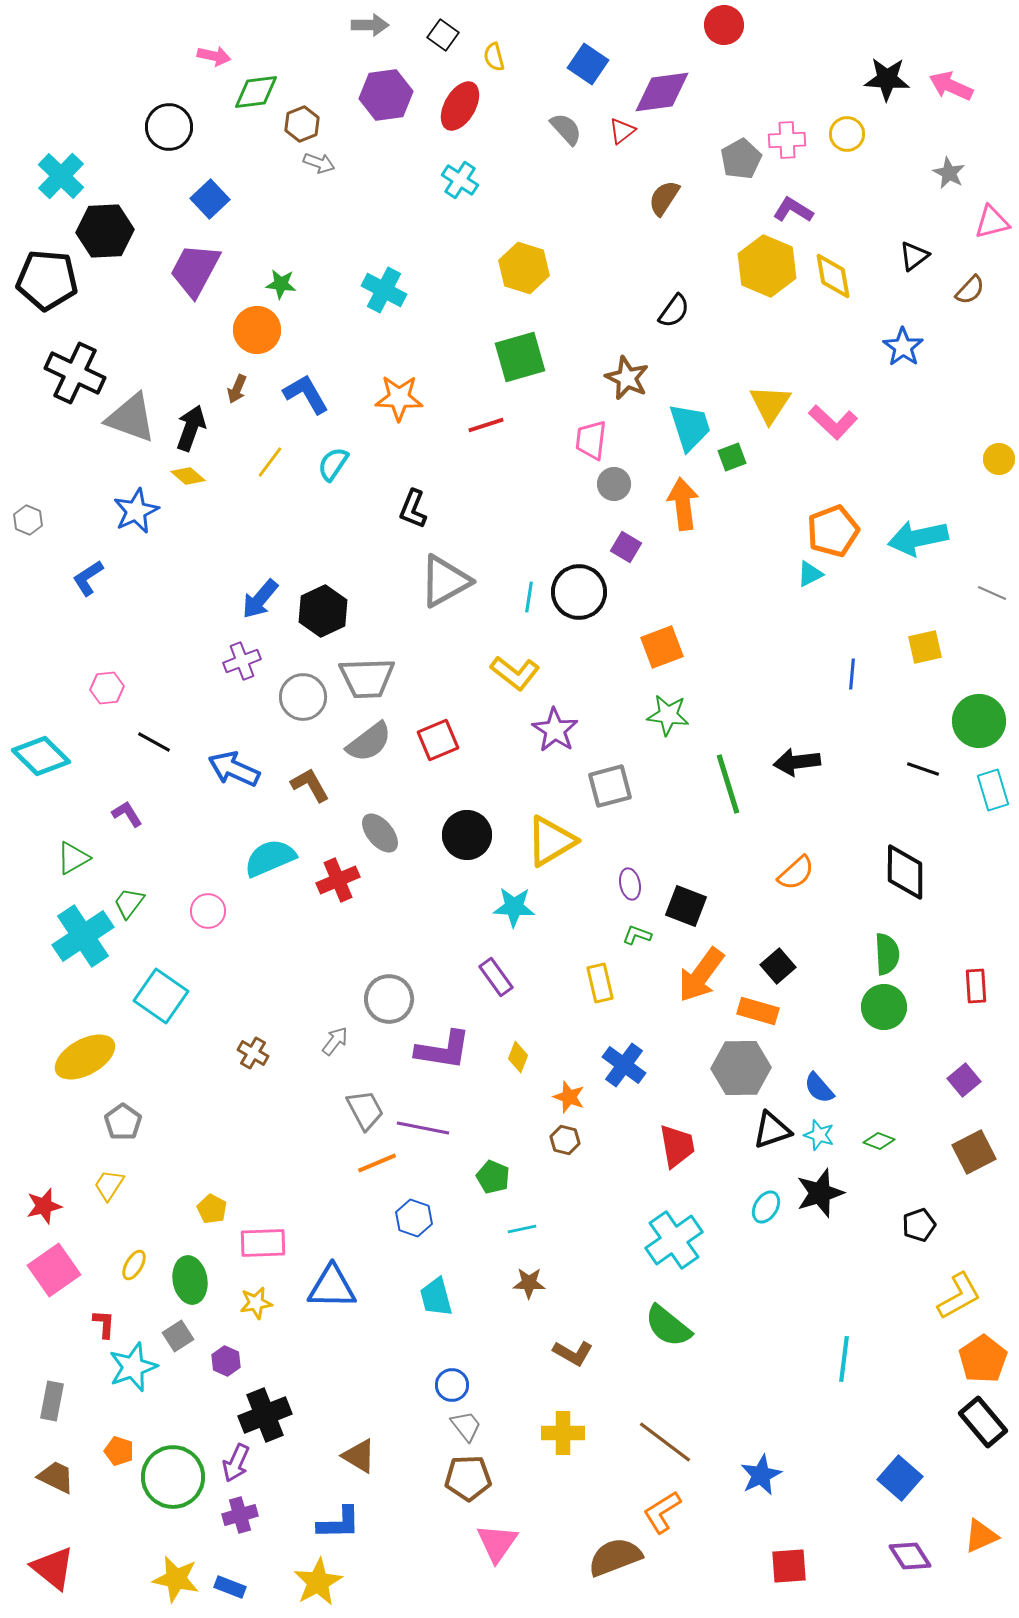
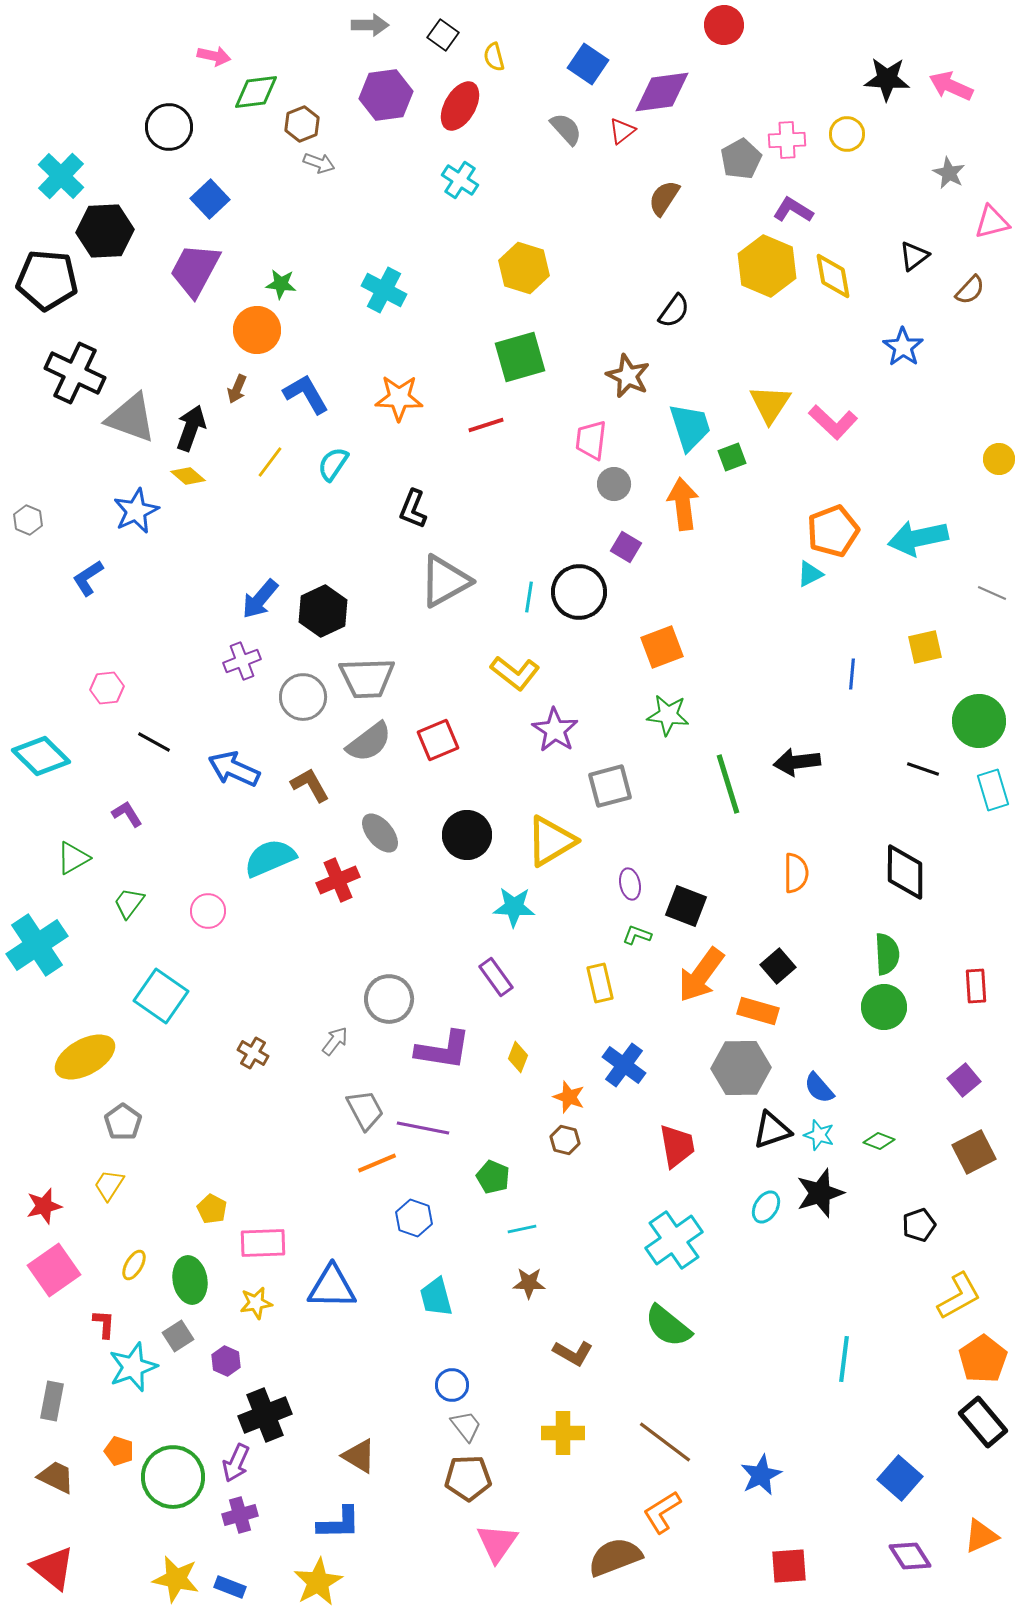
brown star at (627, 378): moved 1 px right, 2 px up
orange semicircle at (796, 873): rotated 48 degrees counterclockwise
cyan cross at (83, 936): moved 46 px left, 9 px down
